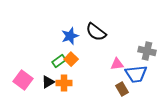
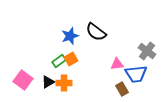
gray cross: rotated 24 degrees clockwise
orange square: rotated 16 degrees clockwise
